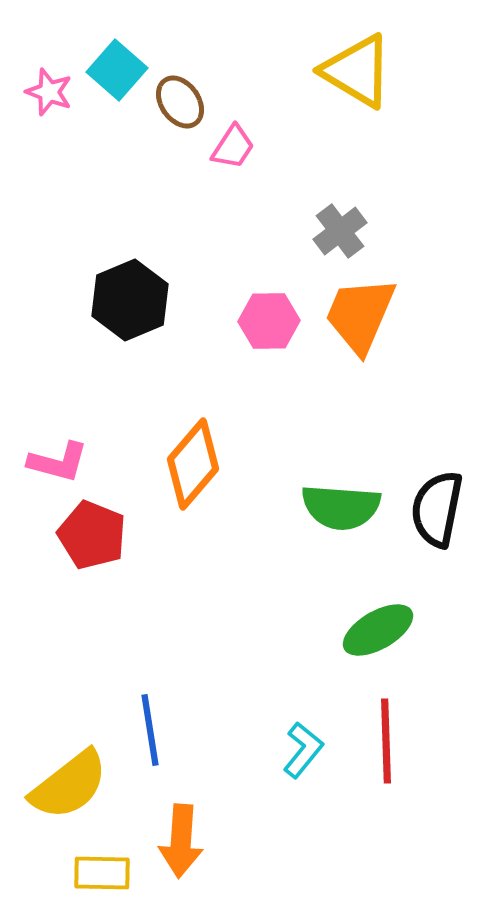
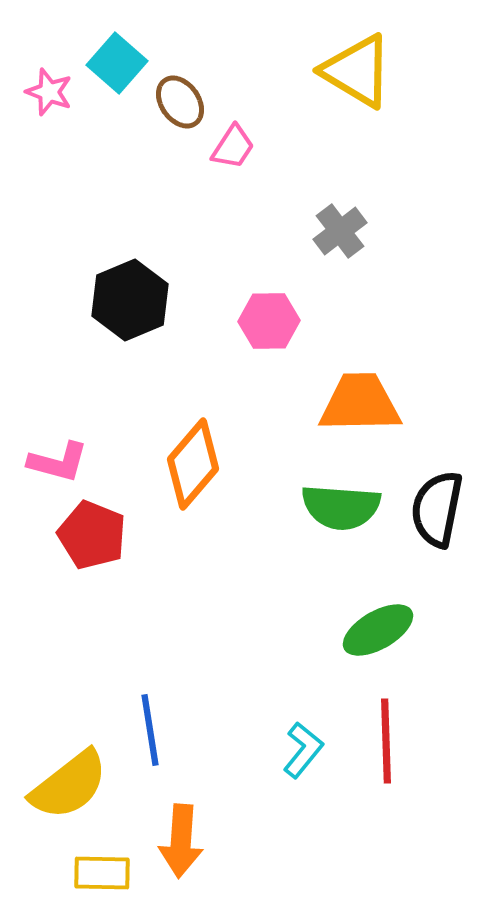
cyan square: moved 7 px up
orange trapezoid: moved 88 px down; rotated 66 degrees clockwise
